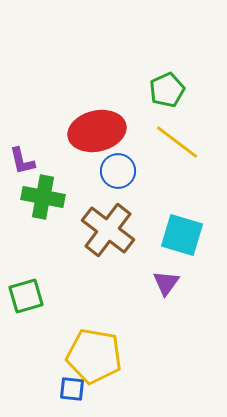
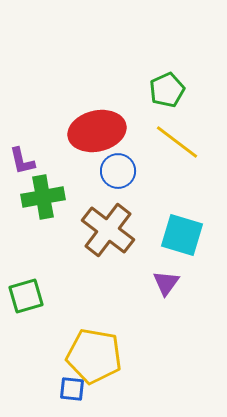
green cross: rotated 21 degrees counterclockwise
